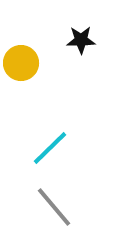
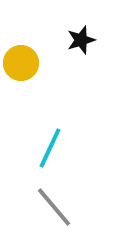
black star: rotated 16 degrees counterclockwise
cyan line: rotated 21 degrees counterclockwise
